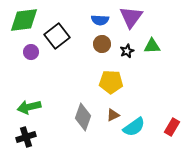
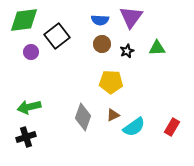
green triangle: moved 5 px right, 2 px down
